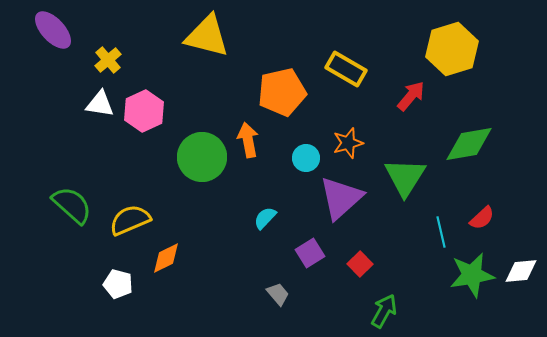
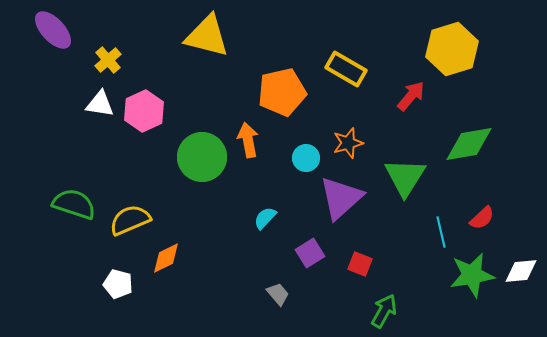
green semicircle: moved 2 px right, 1 px up; rotated 24 degrees counterclockwise
red square: rotated 25 degrees counterclockwise
